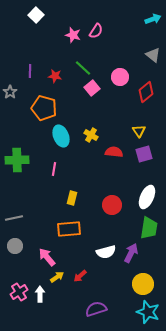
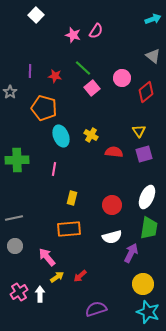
gray triangle: moved 1 px down
pink circle: moved 2 px right, 1 px down
white semicircle: moved 6 px right, 15 px up
